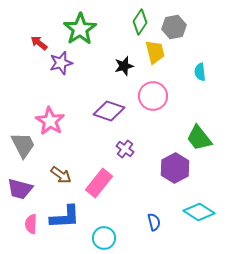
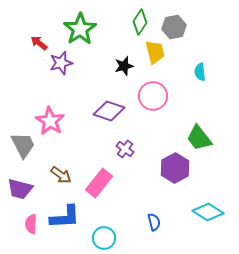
cyan diamond: moved 9 px right
